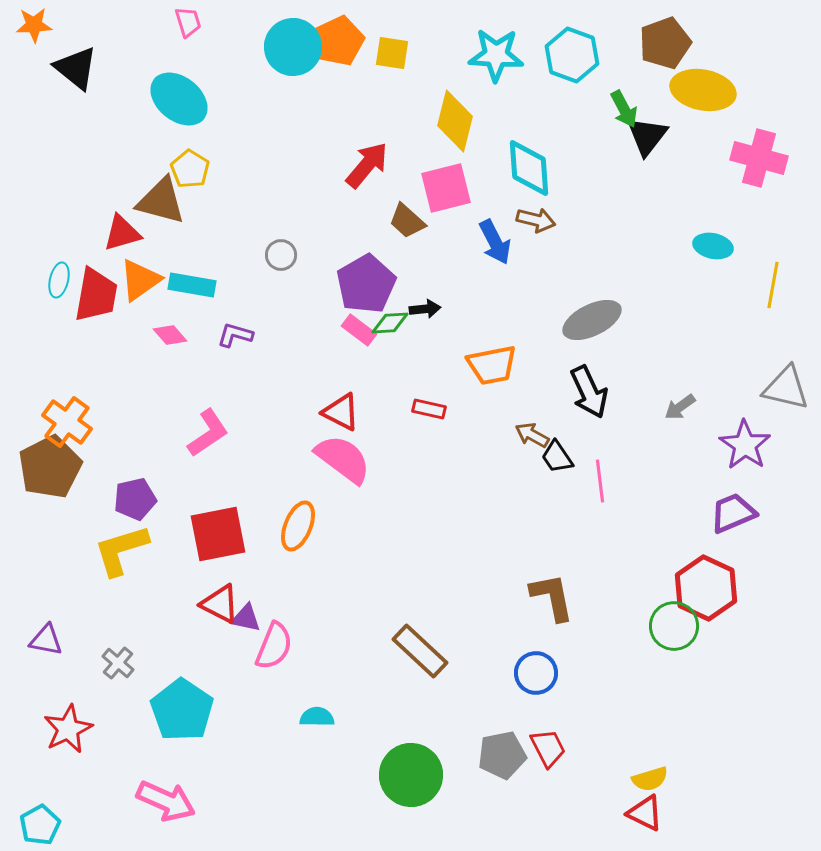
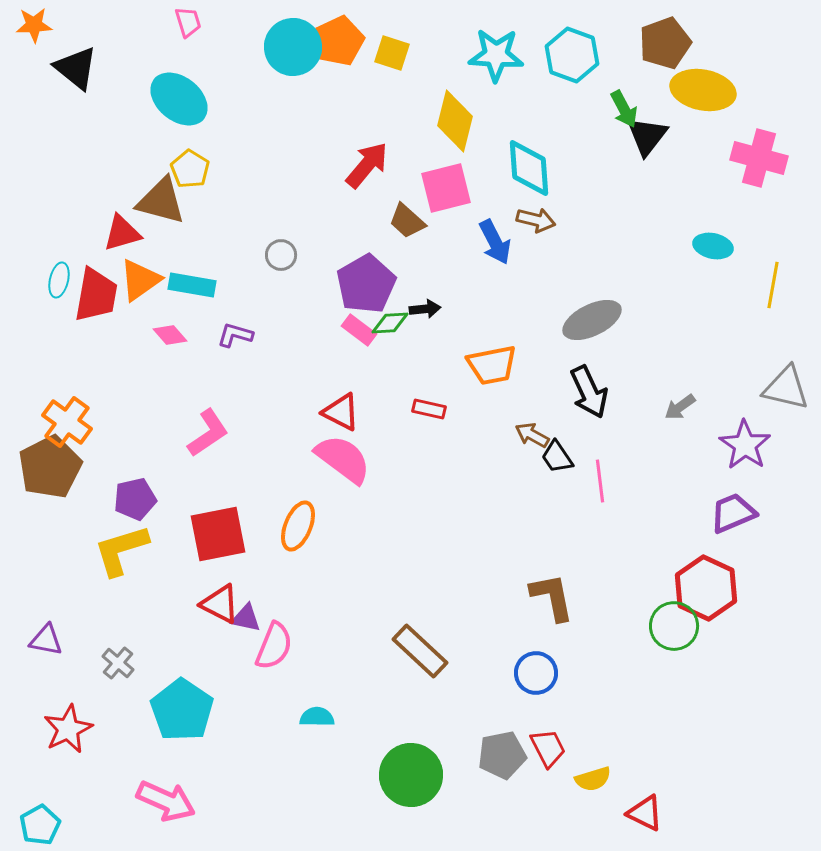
yellow square at (392, 53): rotated 9 degrees clockwise
yellow semicircle at (650, 779): moved 57 px left
